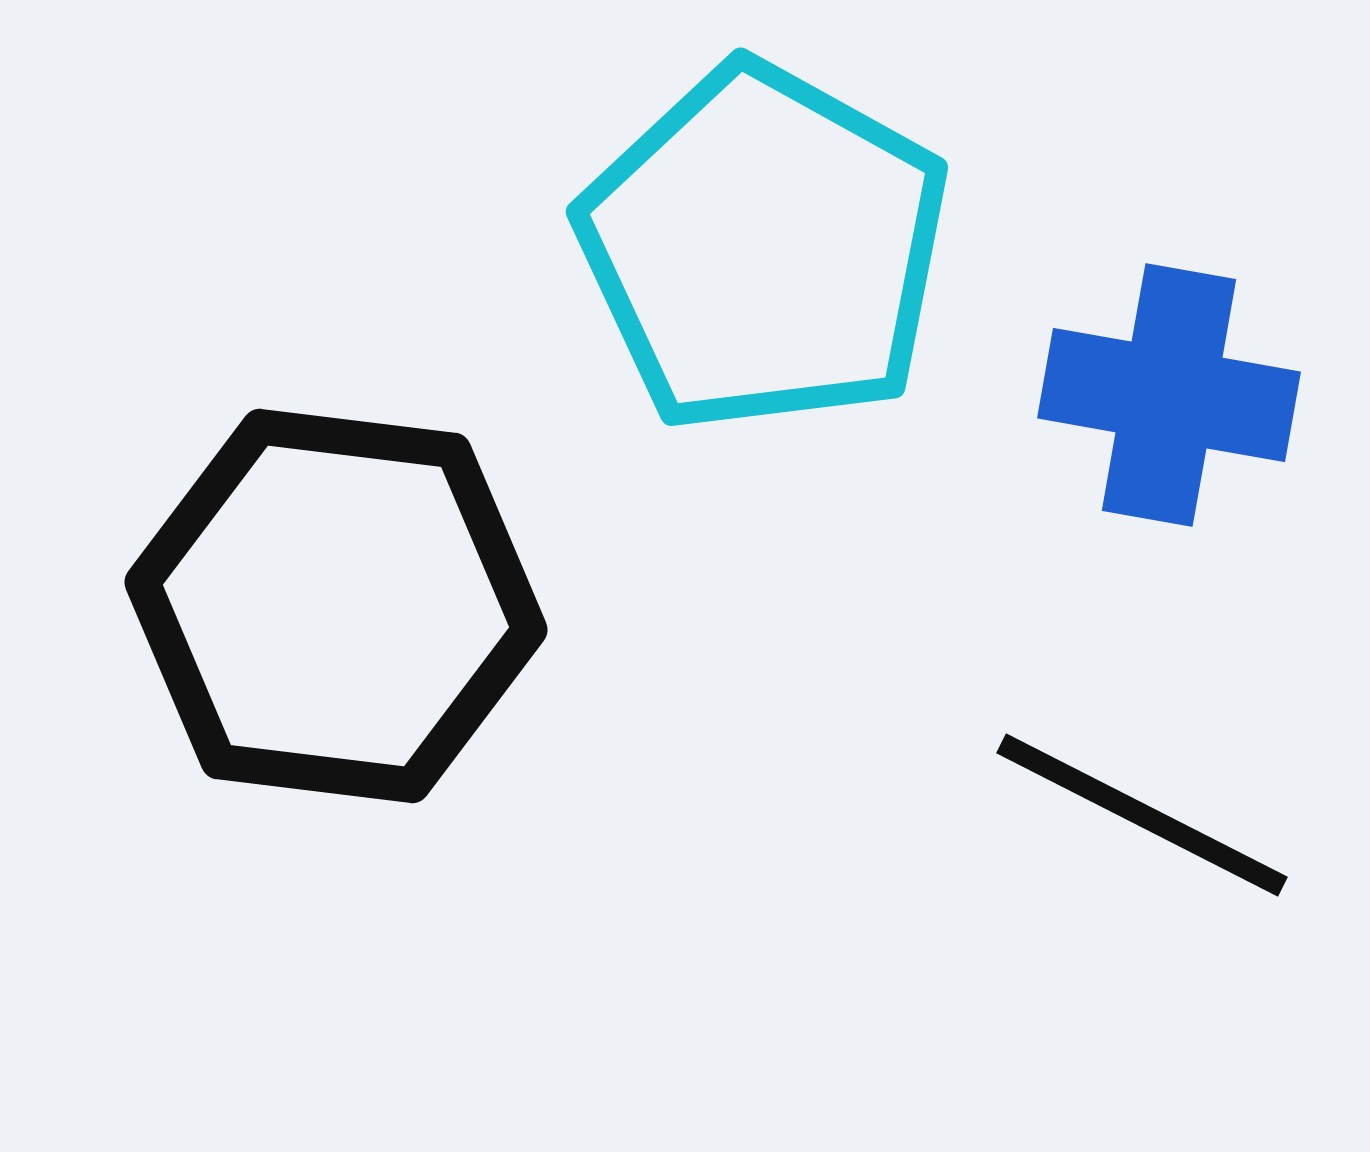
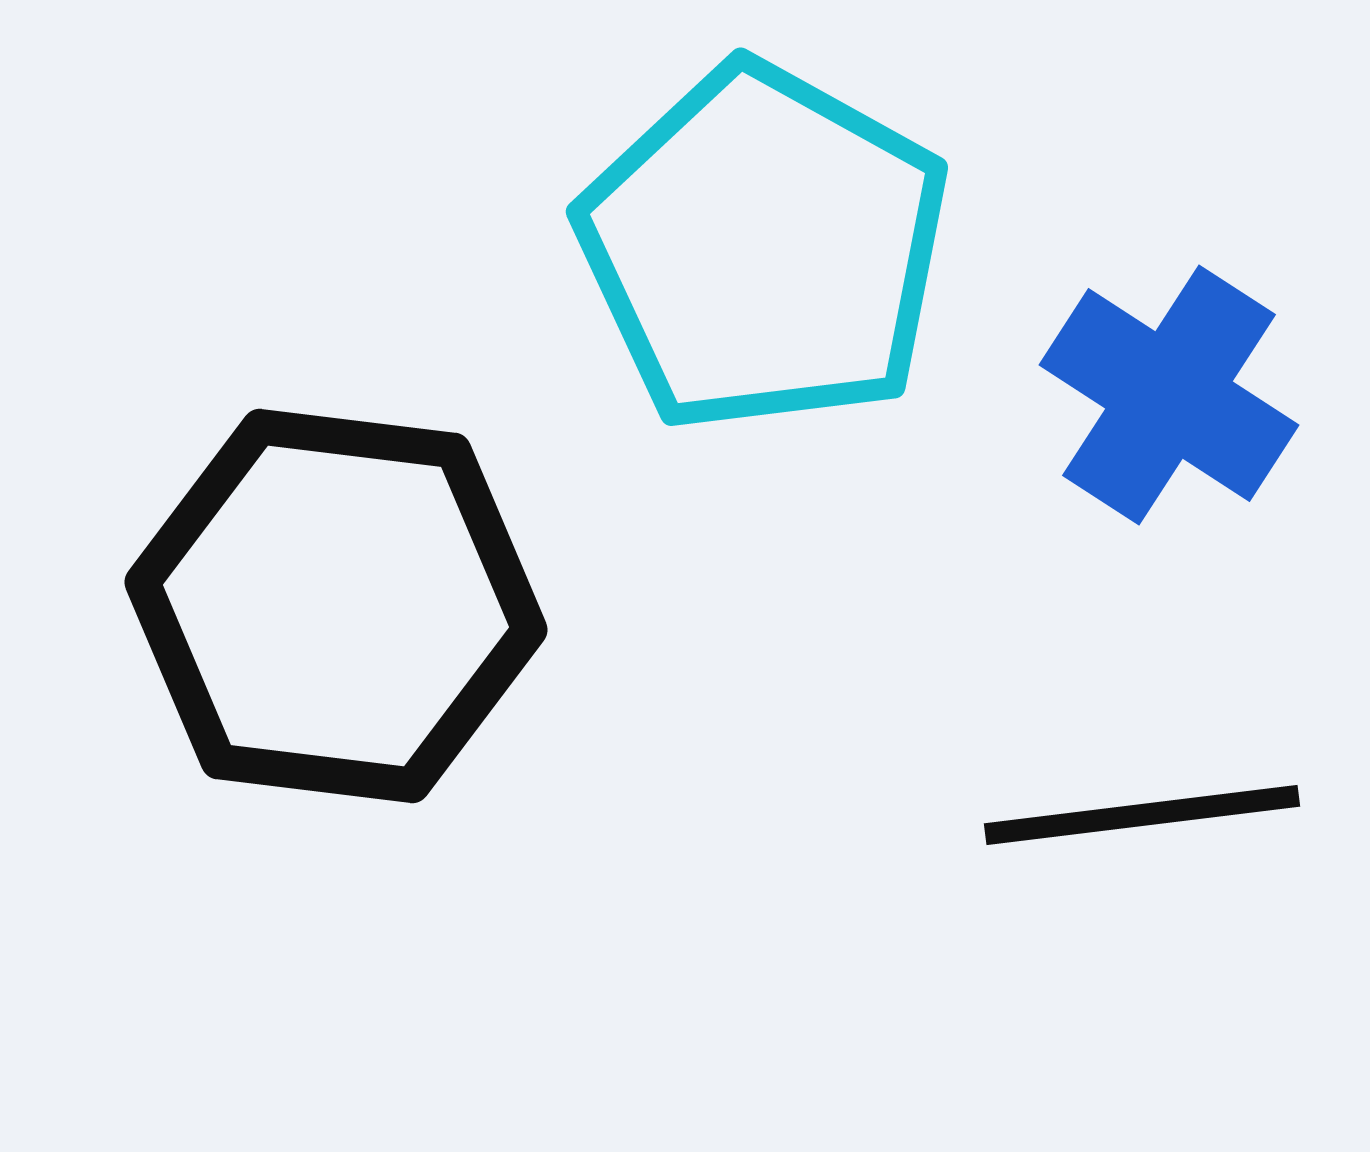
blue cross: rotated 23 degrees clockwise
black line: rotated 34 degrees counterclockwise
